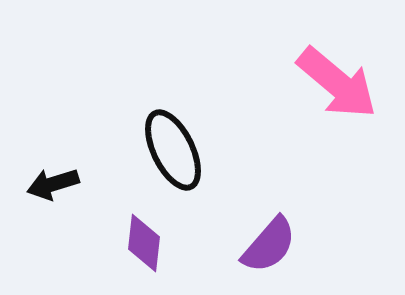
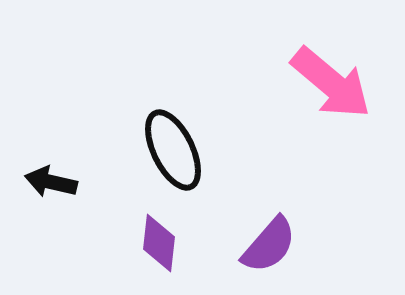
pink arrow: moved 6 px left
black arrow: moved 2 px left, 2 px up; rotated 30 degrees clockwise
purple diamond: moved 15 px right
